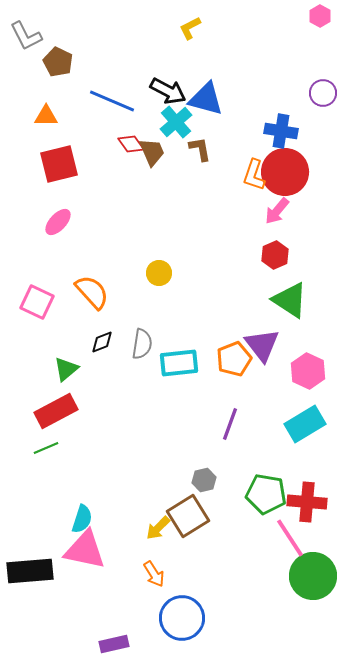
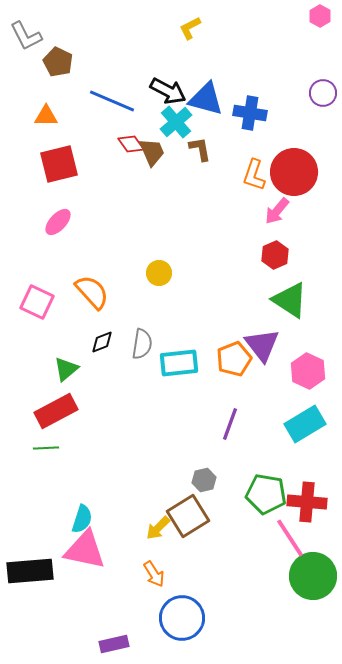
blue cross at (281, 131): moved 31 px left, 18 px up
red circle at (285, 172): moved 9 px right
green line at (46, 448): rotated 20 degrees clockwise
